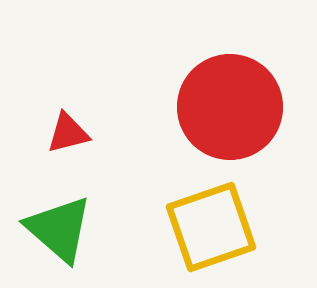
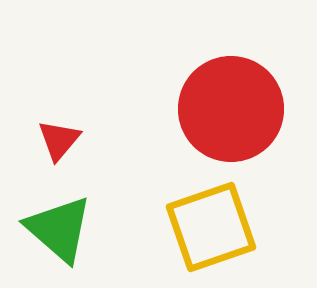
red circle: moved 1 px right, 2 px down
red triangle: moved 9 px left, 7 px down; rotated 36 degrees counterclockwise
